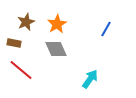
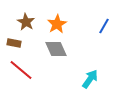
brown star: rotated 18 degrees counterclockwise
blue line: moved 2 px left, 3 px up
